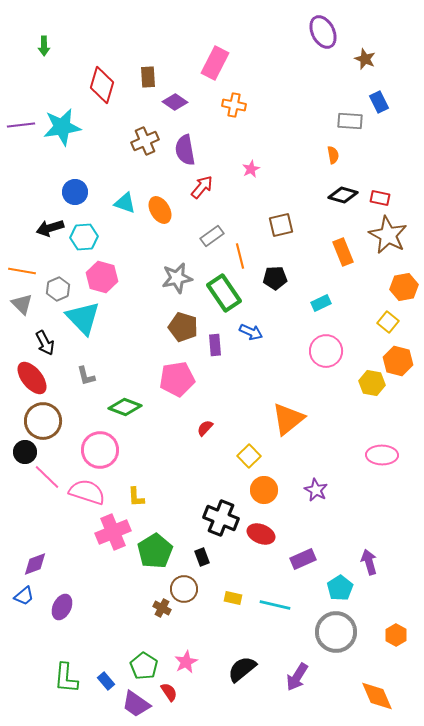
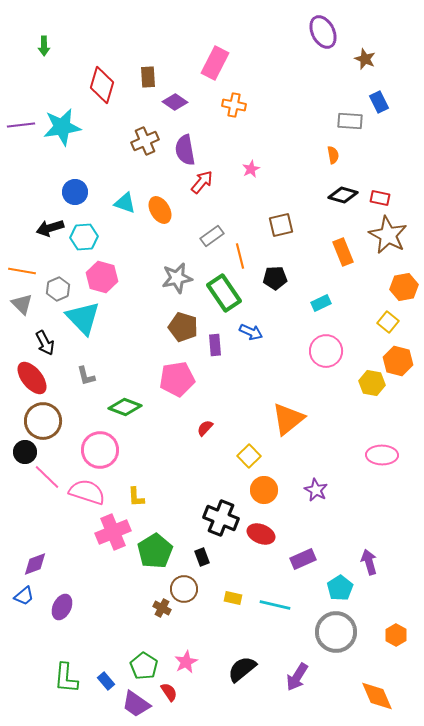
red arrow at (202, 187): moved 5 px up
